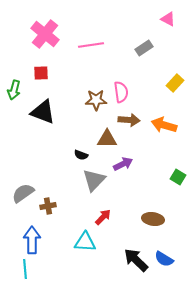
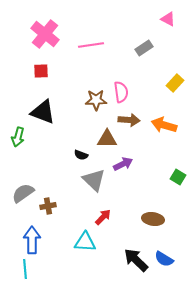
red square: moved 2 px up
green arrow: moved 4 px right, 47 px down
gray triangle: rotated 30 degrees counterclockwise
